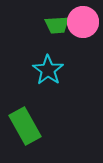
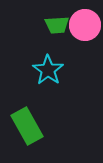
pink circle: moved 2 px right, 3 px down
green rectangle: moved 2 px right
